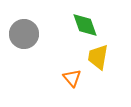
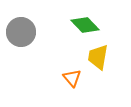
green diamond: rotated 24 degrees counterclockwise
gray circle: moved 3 px left, 2 px up
